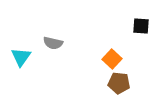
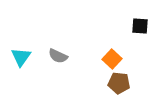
black square: moved 1 px left
gray semicircle: moved 5 px right, 13 px down; rotated 12 degrees clockwise
